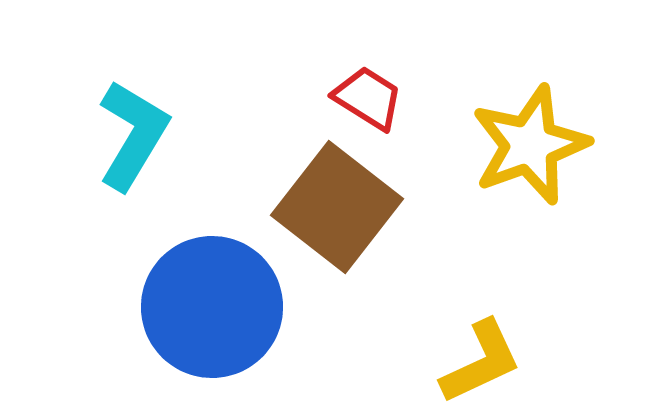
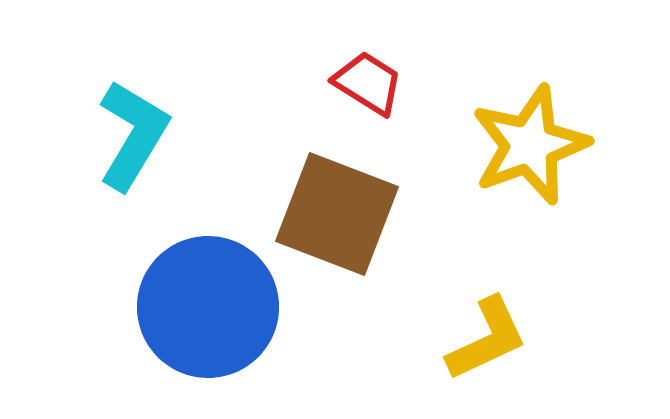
red trapezoid: moved 15 px up
brown square: moved 7 px down; rotated 17 degrees counterclockwise
blue circle: moved 4 px left
yellow L-shape: moved 6 px right, 23 px up
